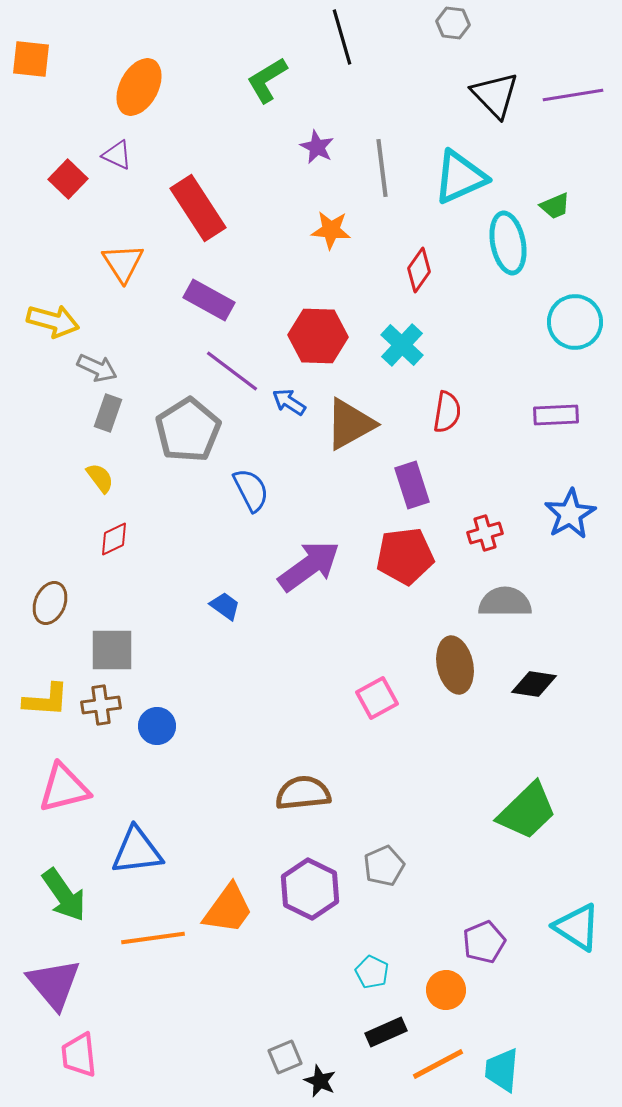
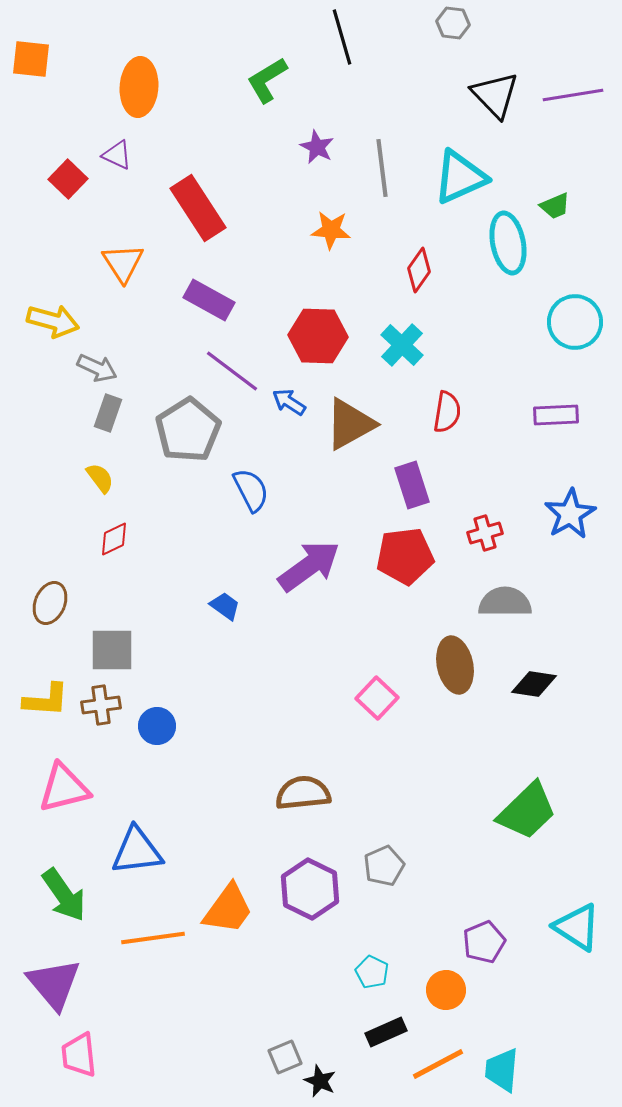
orange ellipse at (139, 87): rotated 24 degrees counterclockwise
pink square at (377, 698): rotated 18 degrees counterclockwise
